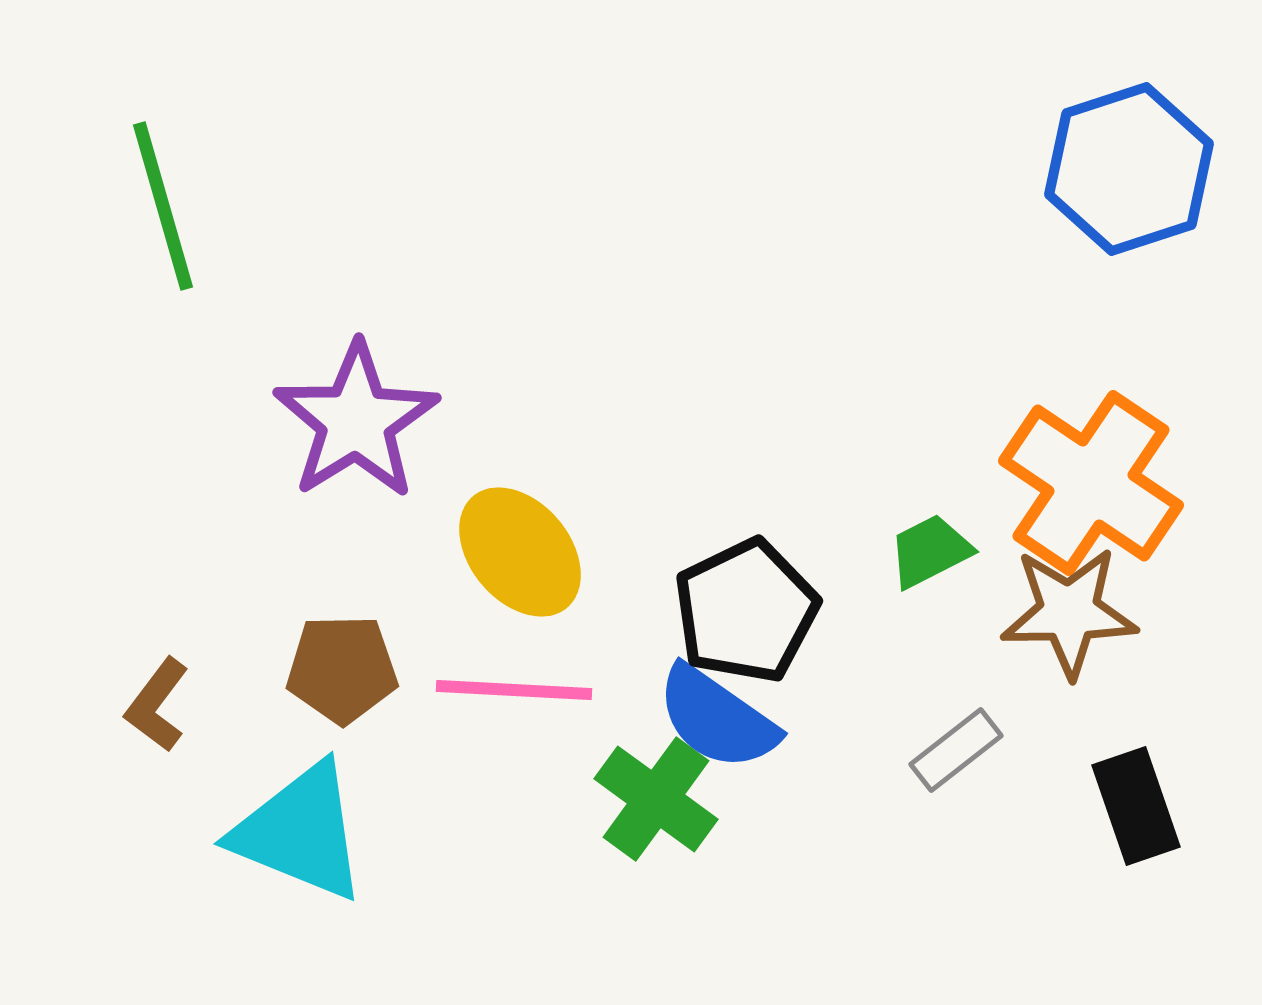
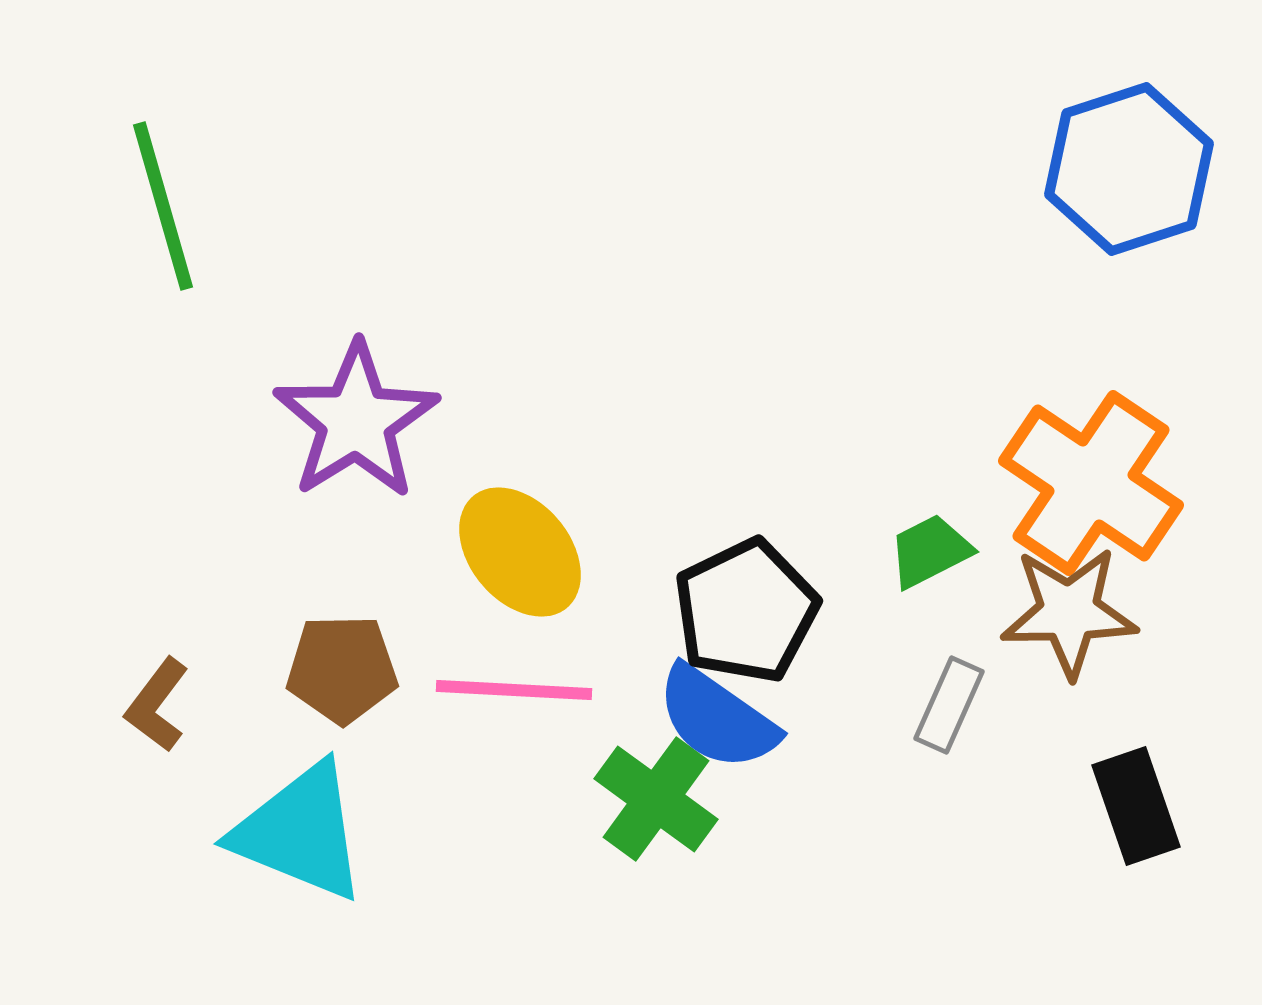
gray rectangle: moved 7 px left, 45 px up; rotated 28 degrees counterclockwise
